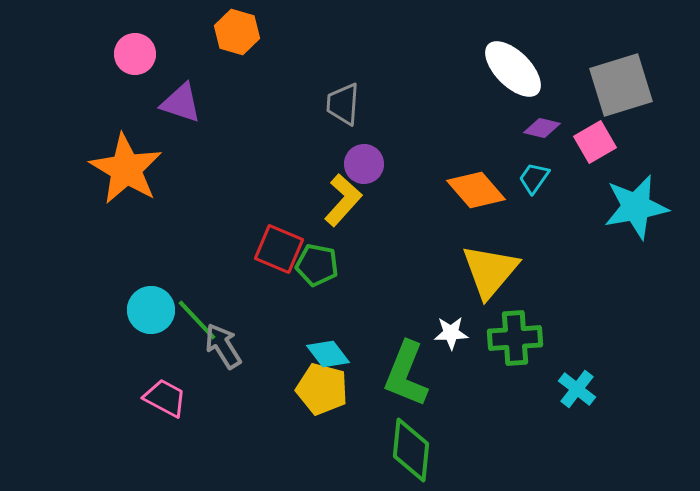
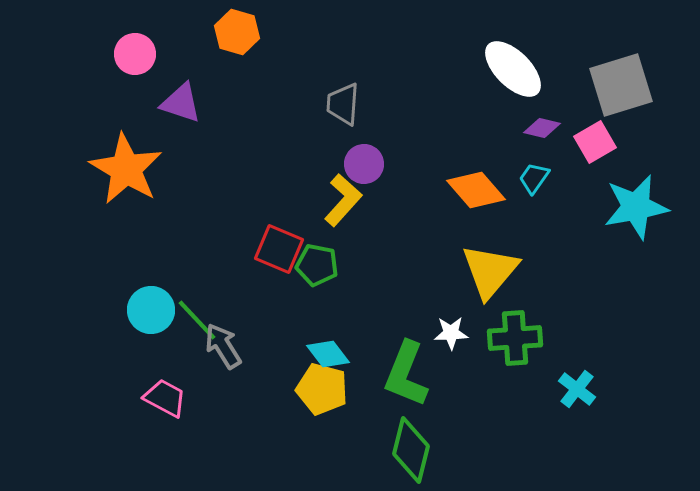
green diamond: rotated 8 degrees clockwise
